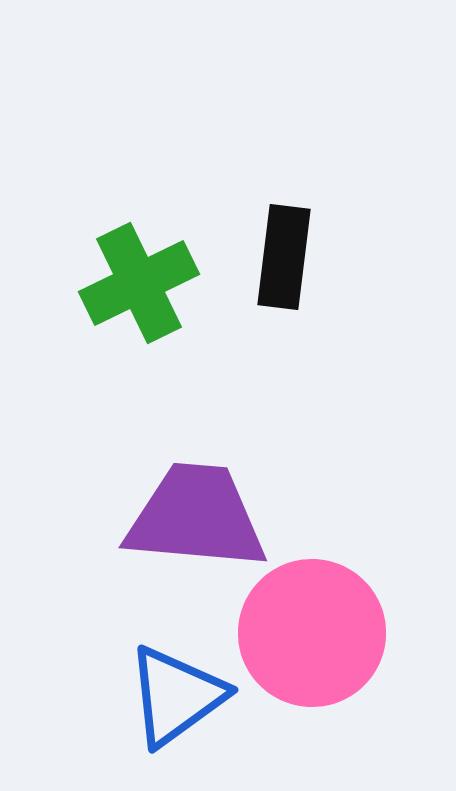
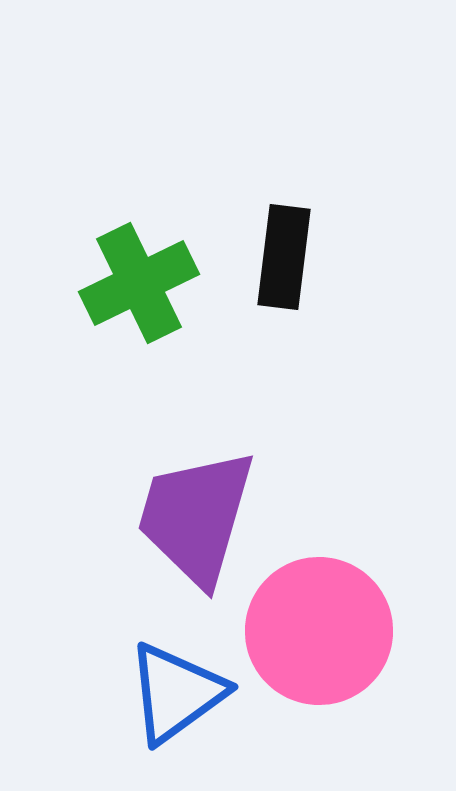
purple trapezoid: rotated 79 degrees counterclockwise
pink circle: moved 7 px right, 2 px up
blue triangle: moved 3 px up
